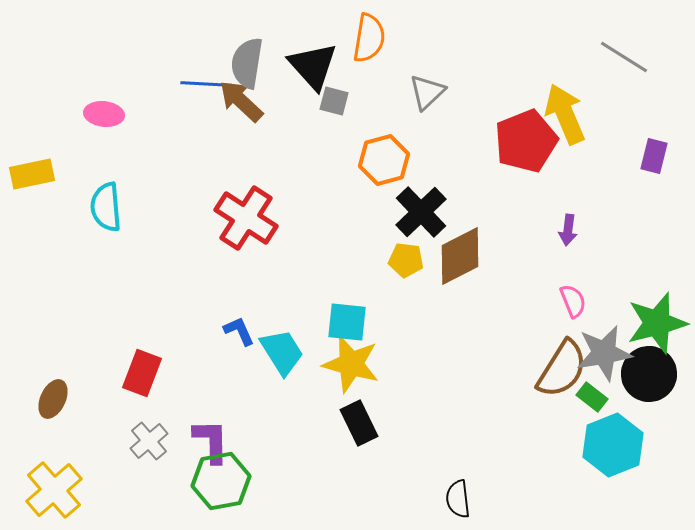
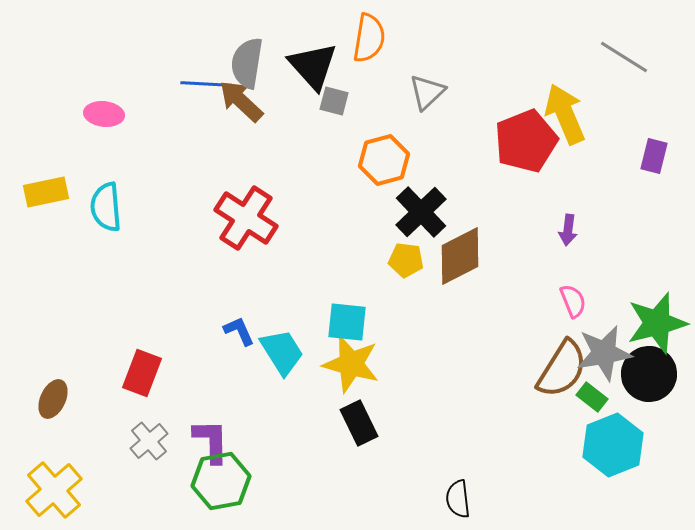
yellow rectangle: moved 14 px right, 18 px down
